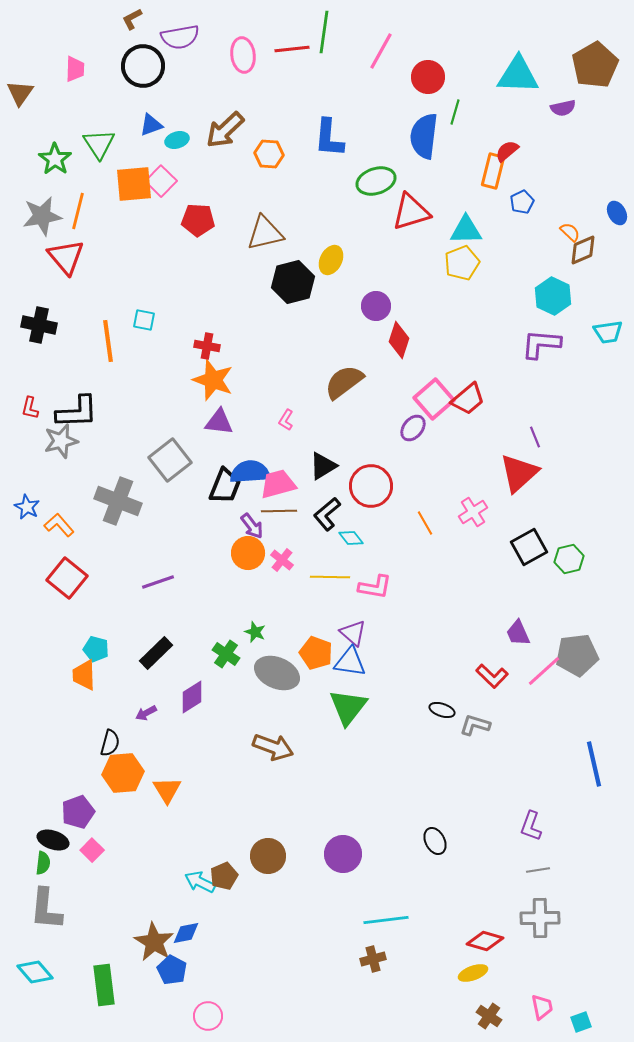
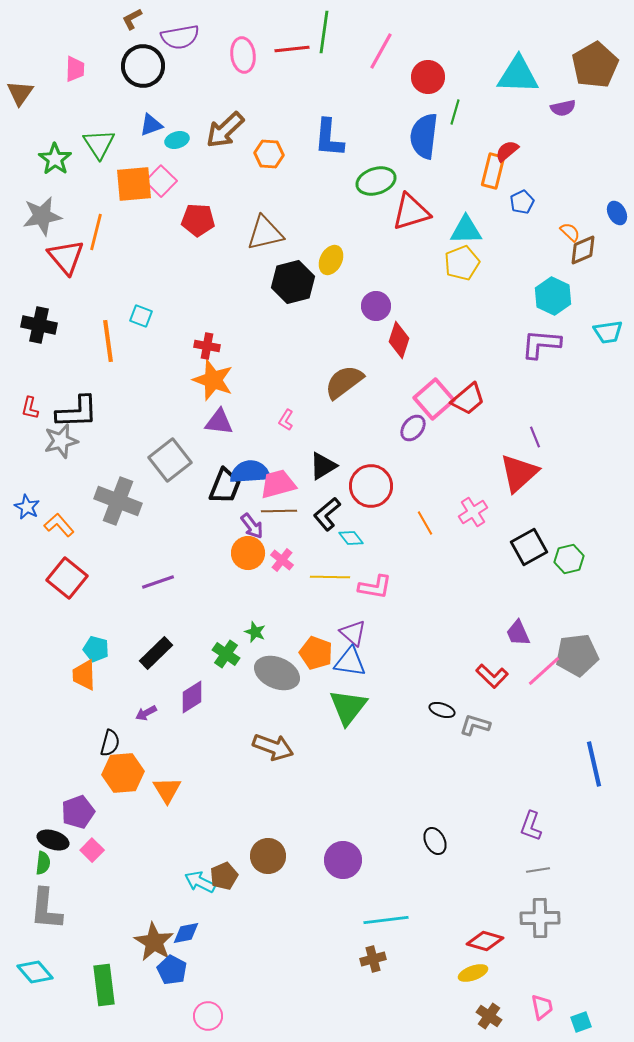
orange line at (78, 211): moved 18 px right, 21 px down
cyan square at (144, 320): moved 3 px left, 4 px up; rotated 10 degrees clockwise
purple circle at (343, 854): moved 6 px down
